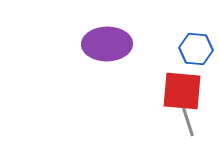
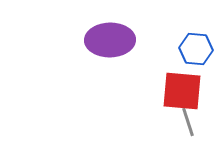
purple ellipse: moved 3 px right, 4 px up
